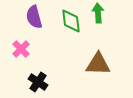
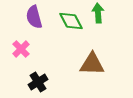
green diamond: rotated 20 degrees counterclockwise
brown triangle: moved 6 px left
black cross: rotated 24 degrees clockwise
